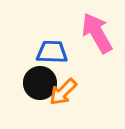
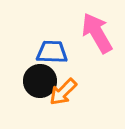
black circle: moved 2 px up
